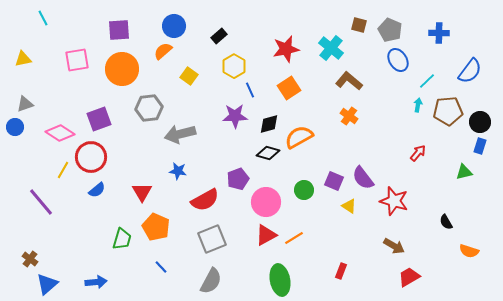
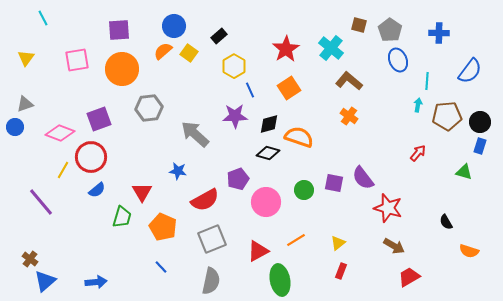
gray pentagon at (390, 30): rotated 10 degrees clockwise
red star at (286, 49): rotated 20 degrees counterclockwise
yellow triangle at (23, 59): moved 3 px right, 1 px up; rotated 42 degrees counterclockwise
blue ellipse at (398, 60): rotated 10 degrees clockwise
yellow square at (189, 76): moved 23 px up
cyan line at (427, 81): rotated 42 degrees counterclockwise
brown pentagon at (448, 111): moved 1 px left, 5 px down
pink diamond at (60, 133): rotated 12 degrees counterclockwise
gray arrow at (180, 134): moved 15 px right; rotated 56 degrees clockwise
orange semicircle at (299, 137): rotated 48 degrees clockwise
green triangle at (464, 172): rotated 30 degrees clockwise
purple square at (334, 181): moved 2 px down; rotated 12 degrees counterclockwise
red star at (394, 201): moved 6 px left, 7 px down
yellow triangle at (349, 206): moved 11 px left, 37 px down; rotated 49 degrees clockwise
orange pentagon at (156, 227): moved 7 px right
red triangle at (266, 235): moved 8 px left, 16 px down
orange line at (294, 238): moved 2 px right, 2 px down
green trapezoid at (122, 239): moved 22 px up
gray semicircle at (211, 281): rotated 16 degrees counterclockwise
blue triangle at (47, 284): moved 2 px left, 3 px up
